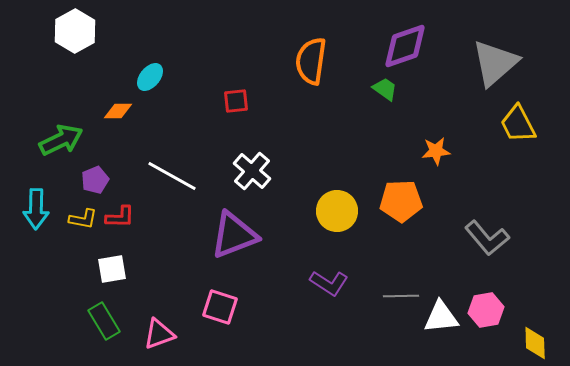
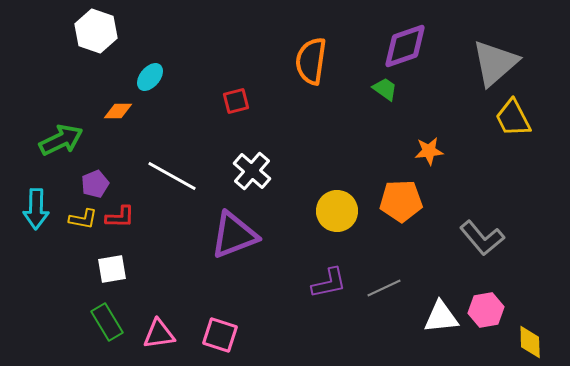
white hexagon: moved 21 px right; rotated 12 degrees counterclockwise
red square: rotated 8 degrees counterclockwise
yellow trapezoid: moved 5 px left, 6 px up
orange star: moved 7 px left
purple pentagon: moved 4 px down
gray L-shape: moved 5 px left
purple L-shape: rotated 45 degrees counterclockwise
gray line: moved 17 px left, 8 px up; rotated 24 degrees counterclockwise
pink square: moved 28 px down
green rectangle: moved 3 px right, 1 px down
pink triangle: rotated 12 degrees clockwise
yellow diamond: moved 5 px left, 1 px up
